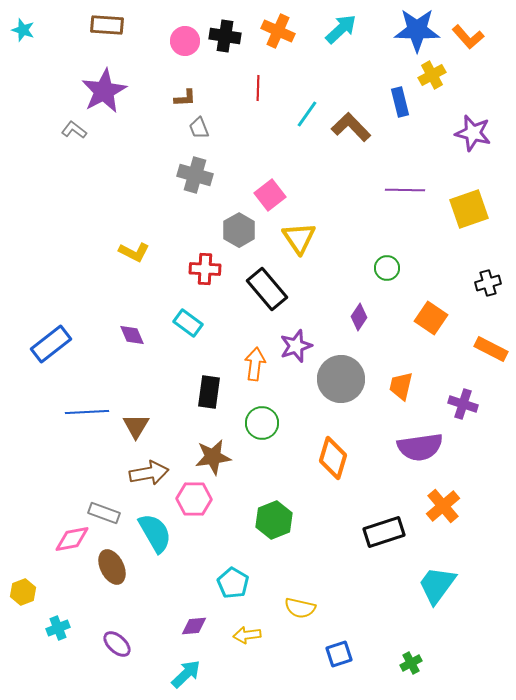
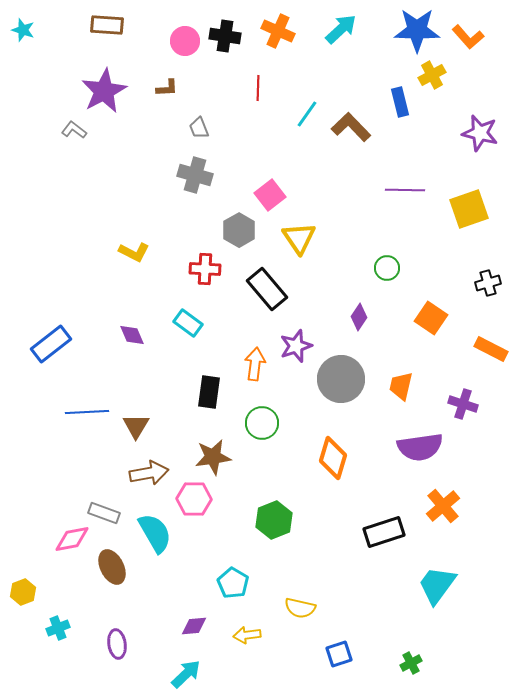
brown L-shape at (185, 98): moved 18 px left, 10 px up
purple star at (473, 133): moved 7 px right
purple ellipse at (117, 644): rotated 40 degrees clockwise
